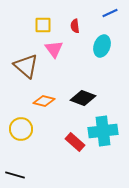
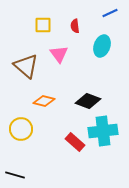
pink triangle: moved 5 px right, 5 px down
black diamond: moved 5 px right, 3 px down
